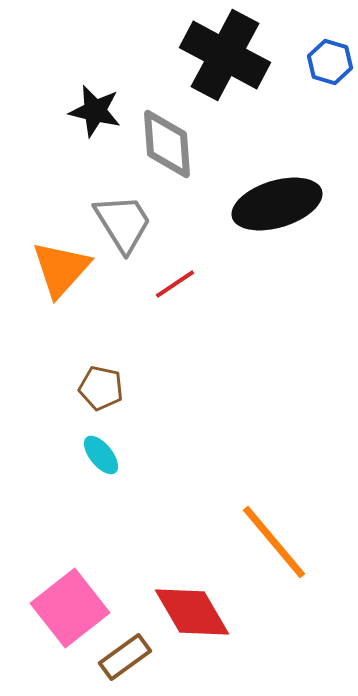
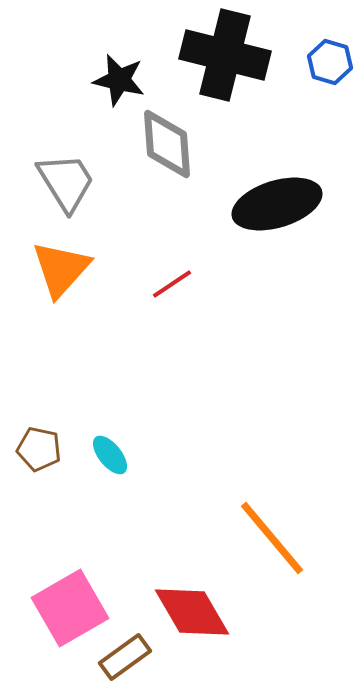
black cross: rotated 14 degrees counterclockwise
black star: moved 24 px right, 31 px up
gray trapezoid: moved 57 px left, 41 px up
red line: moved 3 px left
brown pentagon: moved 62 px left, 61 px down
cyan ellipse: moved 9 px right
orange line: moved 2 px left, 4 px up
pink square: rotated 8 degrees clockwise
